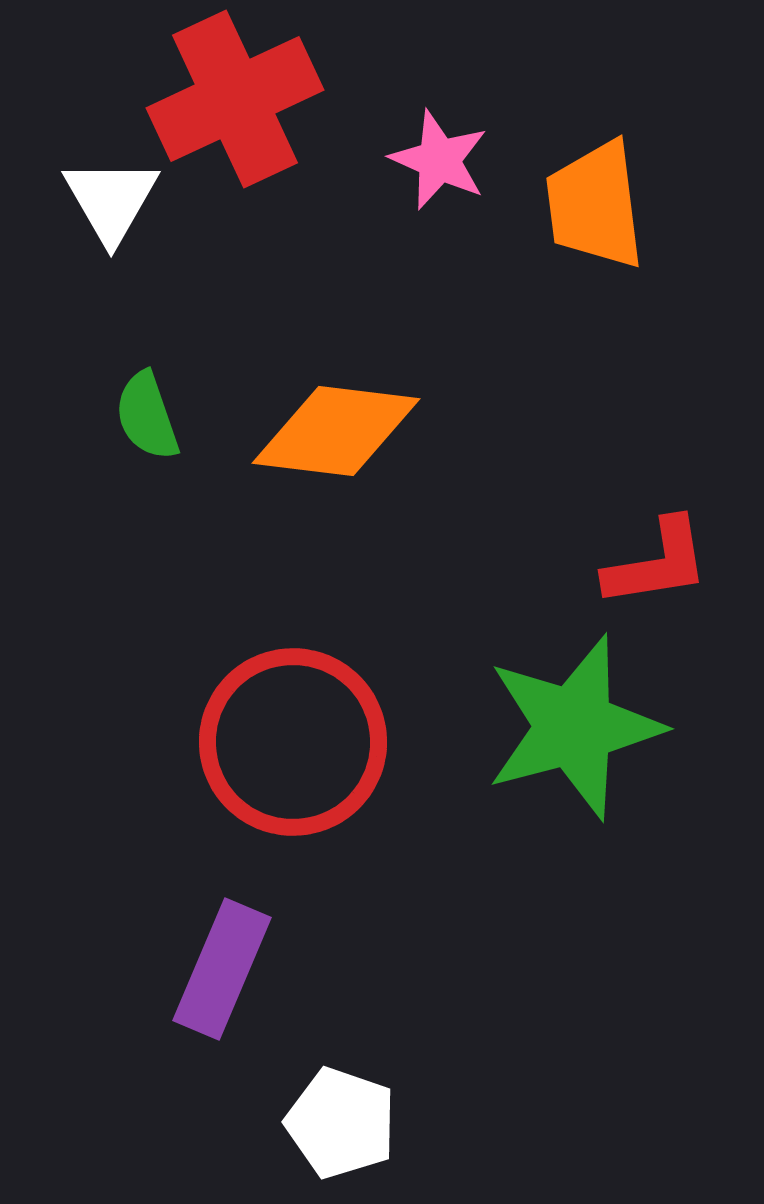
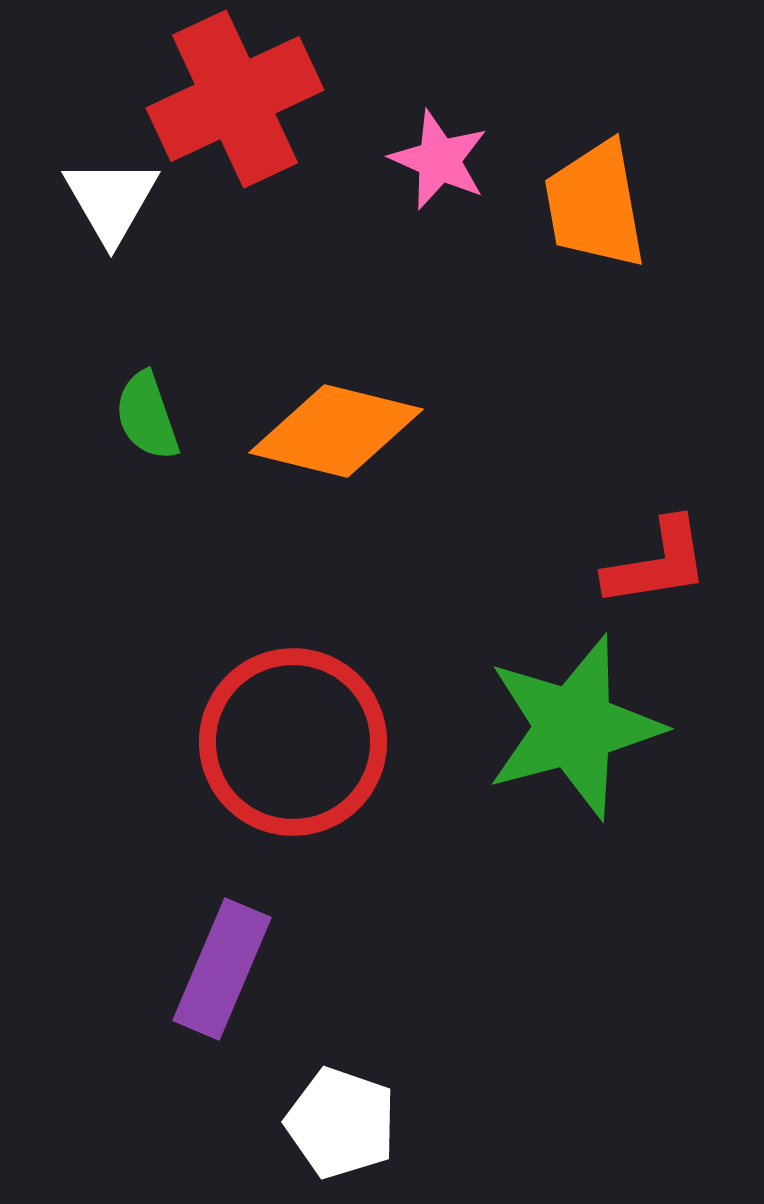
orange trapezoid: rotated 3 degrees counterclockwise
orange diamond: rotated 7 degrees clockwise
